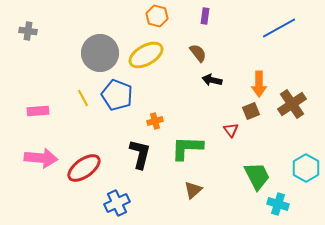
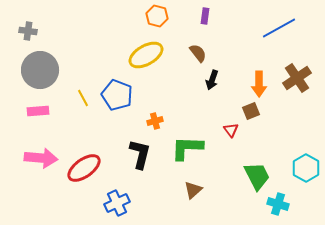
gray circle: moved 60 px left, 17 px down
black arrow: rotated 84 degrees counterclockwise
brown cross: moved 5 px right, 26 px up
